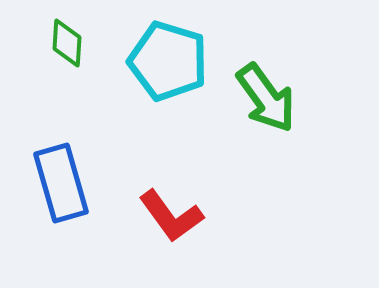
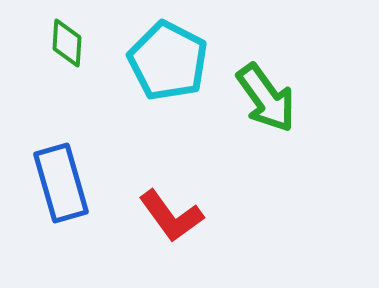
cyan pentagon: rotated 10 degrees clockwise
